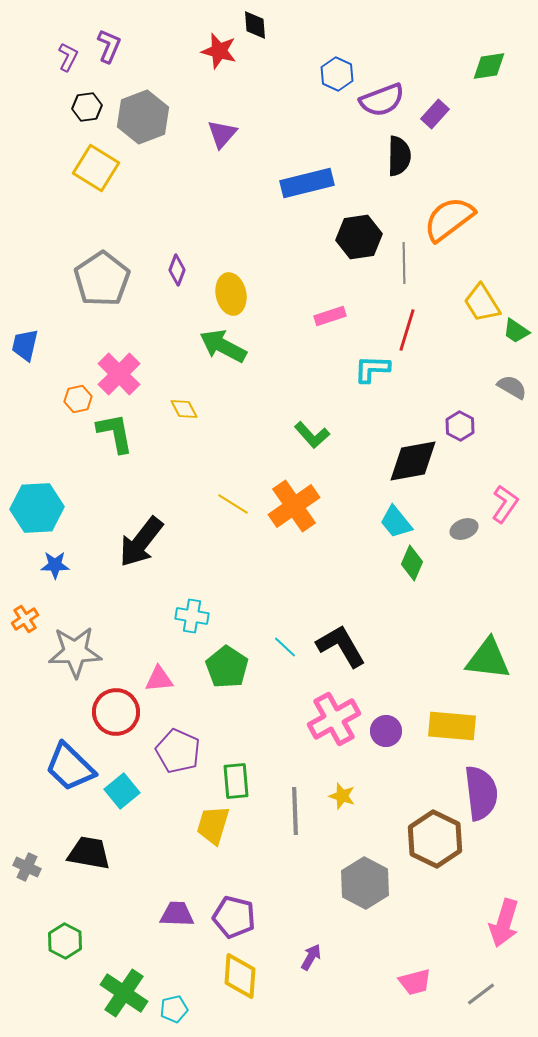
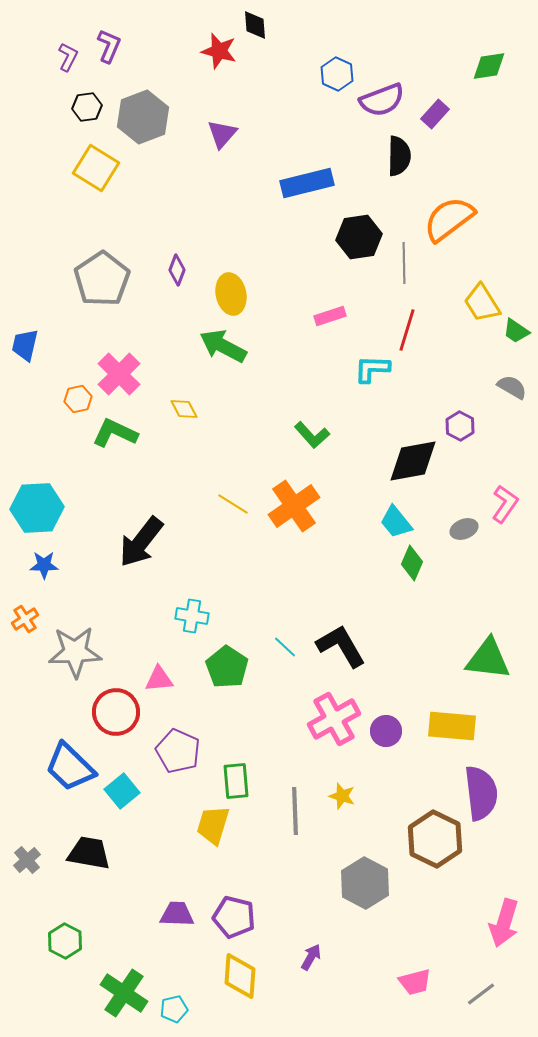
green L-shape at (115, 433): rotated 54 degrees counterclockwise
blue star at (55, 565): moved 11 px left
gray cross at (27, 867): moved 7 px up; rotated 24 degrees clockwise
